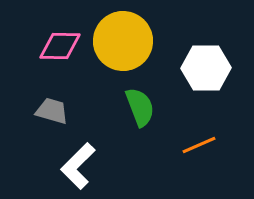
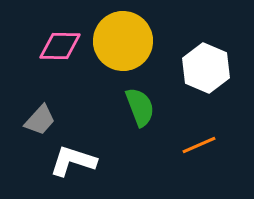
white hexagon: rotated 24 degrees clockwise
gray trapezoid: moved 12 px left, 9 px down; rotated 116 degrees clockwise
white L-shape: moved 5 px left, 5 px up; rotated 63 degrees clockwise
